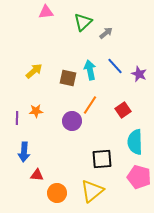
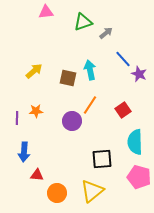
green triangle: rotated 24 degrees clockwise
blue line: moved 8 px right, 7 px up
